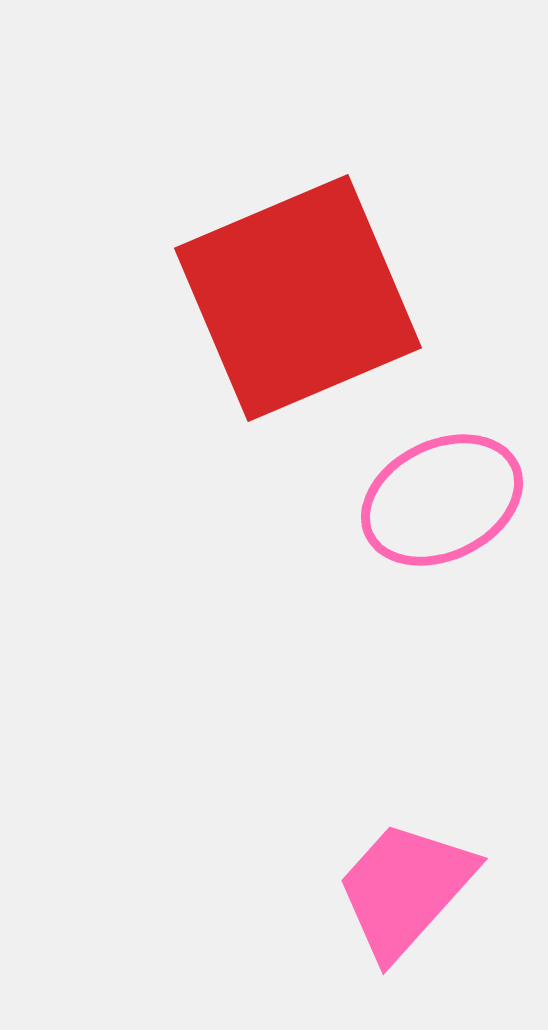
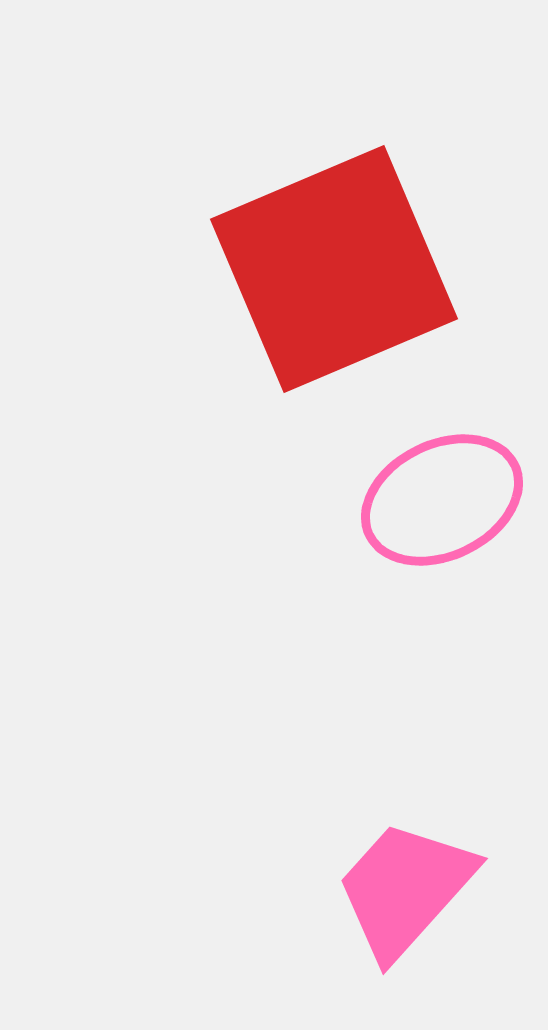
red square: moved 36 px right, 29 px up
